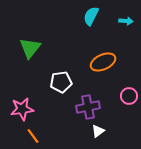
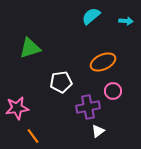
cyan semicircle: rotated 24 degrees clockwise
green triangle: rotated 35 degrees clockwise
pink circle: moved 16 px left, 5 px up
pink star: moved 5 px left, 1 px up
